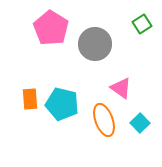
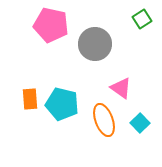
green square: moved 5 px up
pink pentagon: moved 3 px up; rotated 20 degrees counterclockwise
